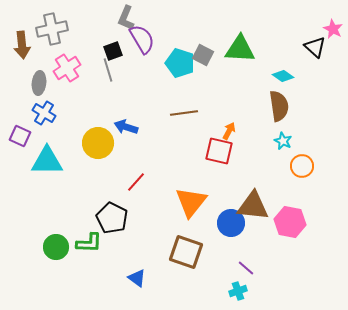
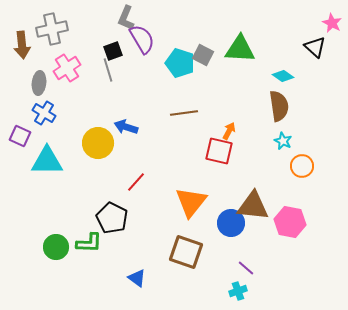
pink star: moved 1 px left, 6 px up
